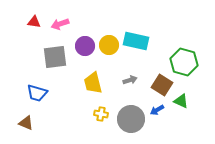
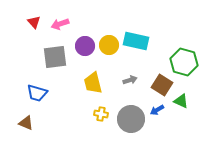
red triangle: rotated 40 degrees clockwise
